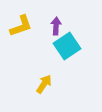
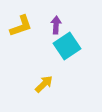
purple arrow: moved 1 px up
yellow arrow: rotated 12 degrees clockwise
